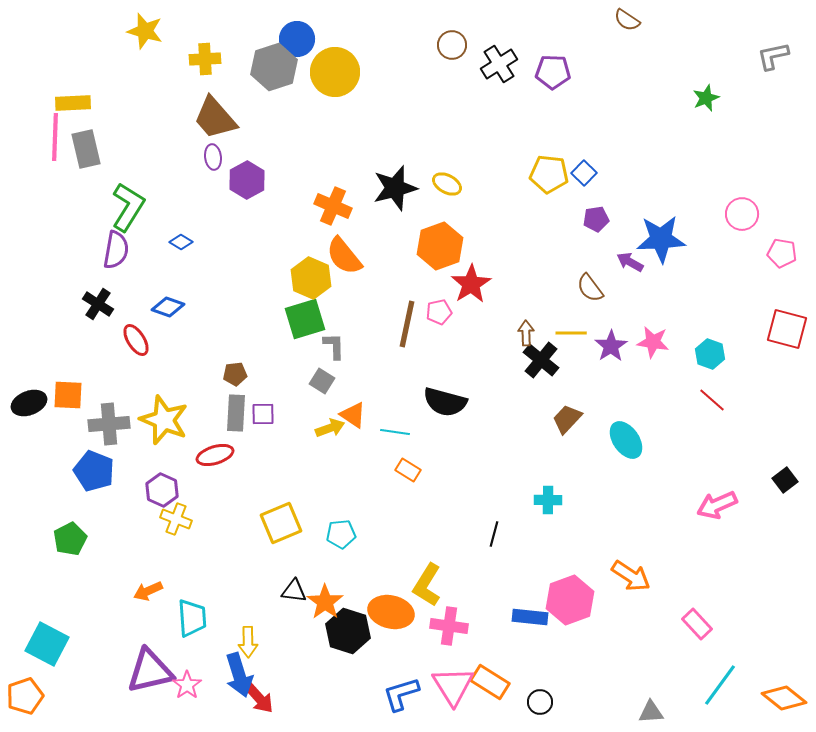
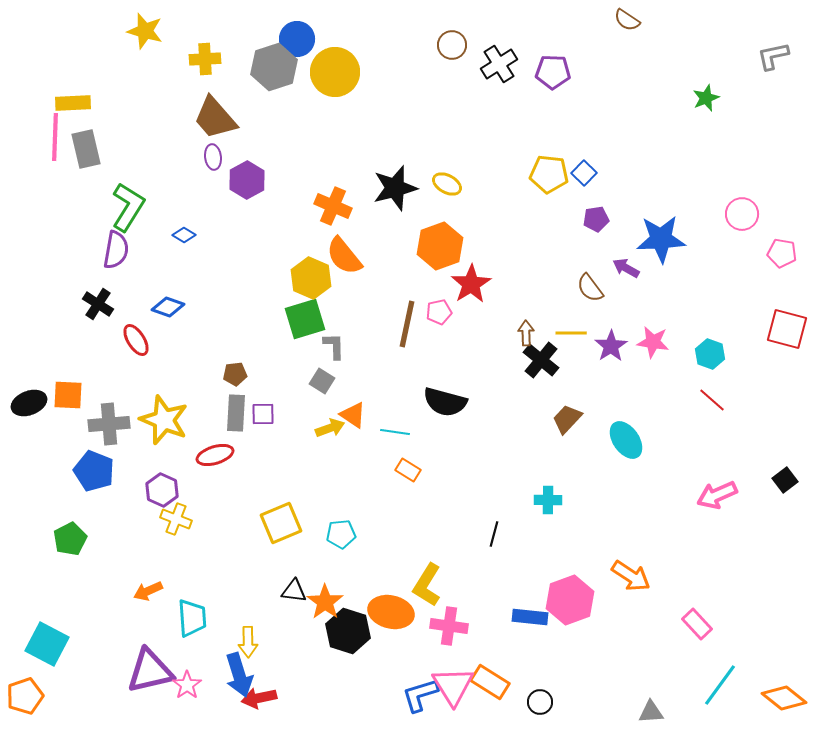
blue diamond at (181, 242): moved 3 px right, 7 px up
purple arrow at (630, 262): moved 4 px left, 6 px down
pink arrow at (717, 505): moved 10 px up
blue L-shape at (401, 694): moved 19 px right, 1 px down
red arrow at (259, 698): rotated 120 degrees clockwise
